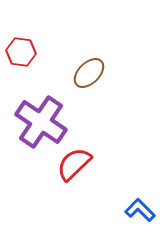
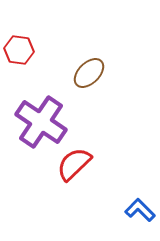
red hexagon: moved 2 px left, 2 px up
